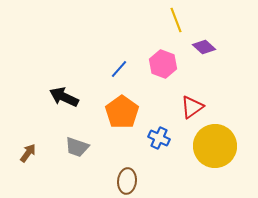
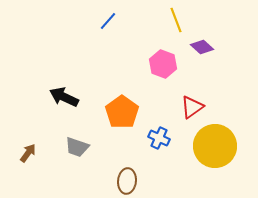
purple diamond: moved 2 px left
blue line: moved 11 px left, 48 px up
